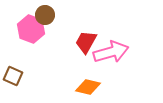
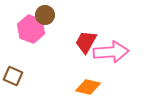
pink arrow: rotated 12 degrees clockwise
